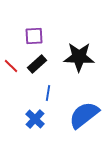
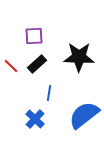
blue line: moved 1 px right
